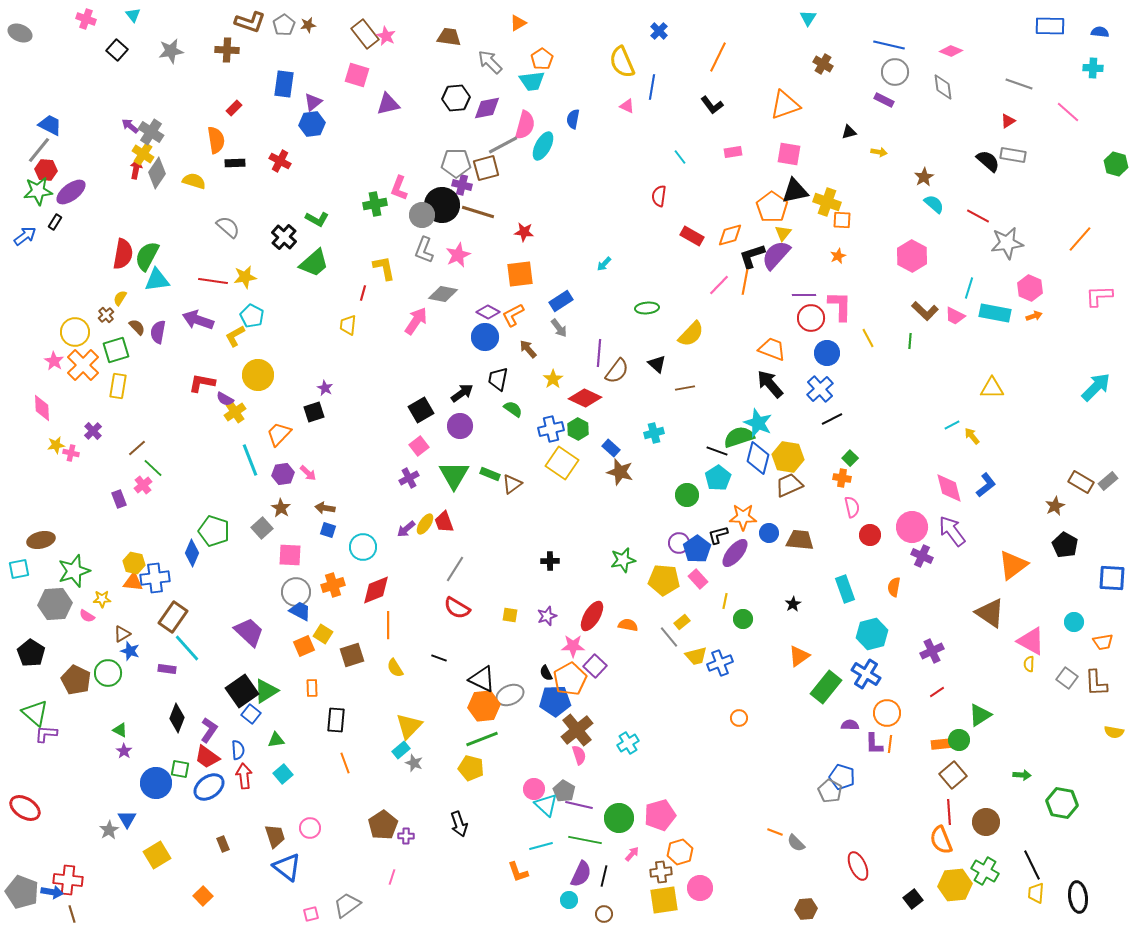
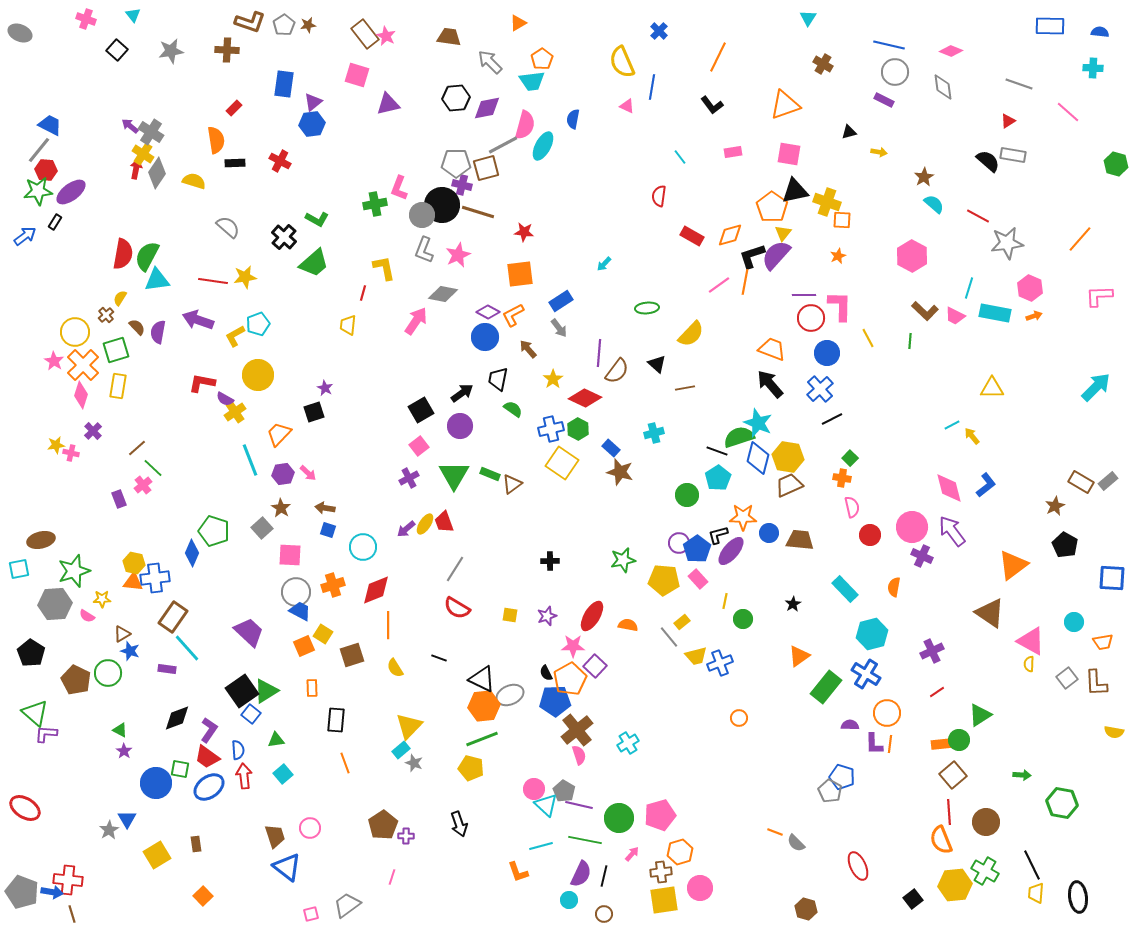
pink line at (719, 285): rotated 10 degrees clockwise
cyan pentagon at (252, 316): moved 6 px right, 8 px down; rotated 25 degrees clockwise
pink diamond at (42, 408): moved 39 px right, 13 px up; rotated 20 degrees clockwise
purple ellipse at (735, 553): moved 4 px left, 2 px up
cyan rectangle at (845, 589): rotated 24 degrees counterclockwise
gray square at (1067, 678): rotated 15 degrees clockwise
black diamond at (177, 718): rotated 48 degrees clockwise
brown rectangle at (223, 844): moved 27 px left; rotated 14 degrees clockwise
brown hexagon at (806, 909): rotated 20 degrees clockwise
